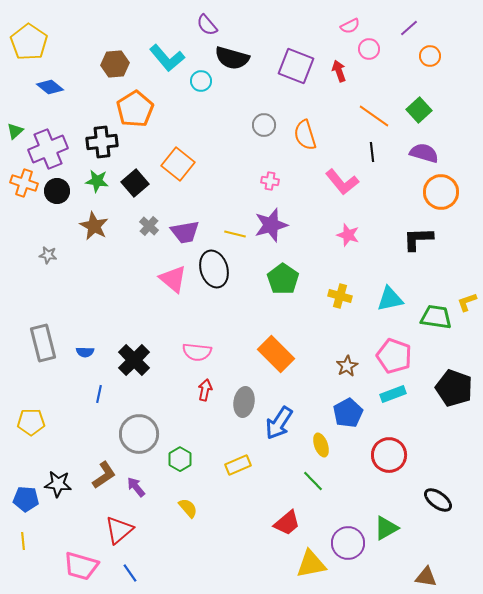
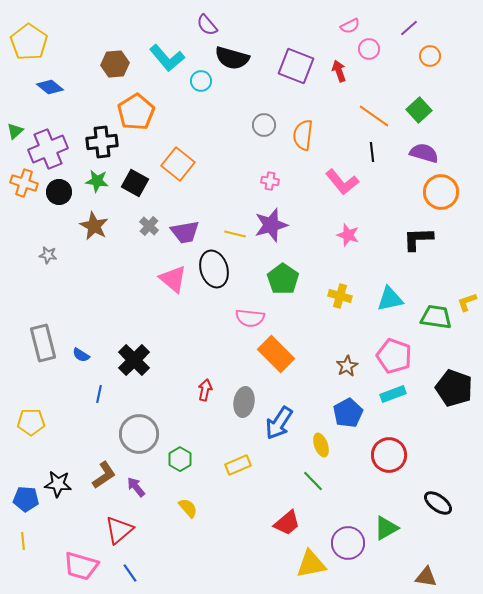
orange pentagon at (135, 109): moved 1 px right, 3 px down
orange semicircle at (305, 135): moved 2 px left; rotated 24 degrees clockwise
black square at (135, 183): rotated 20 degrees counterclockwise
black circle at (57, 191): moved 2 px right, 1 px down
blue semicircle at (85, 352): moved 4 px left, 3 px down; rotated 30 degrees clockwise
pink semicircle at (197, 352): moved 53 px right, 34 px up
black ellipse at (438, 500): moved 3 px down
